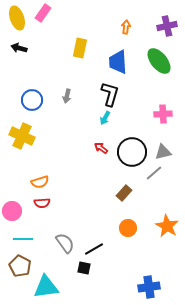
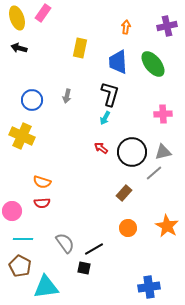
green ellipse: moved 6 px left, 3 px down
orange semicircle: moved 2 px right; rotated 36 degrees clockwise
